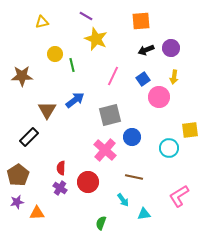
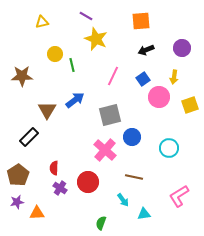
purple circle: moved 11 px right
yellow square: moved 25 px up; rotated 12 degrees counterclockwise
red semicircle: moved 7 px left
